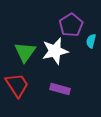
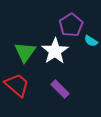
cyan semicircle: rotated 72 degrees counterclockwise
white star: rotated 20 degrees counterclockwise
red trapezoid: rotated 16 degrees counterclockwise
purple rectangle: rotated 30 degrees clockwise
